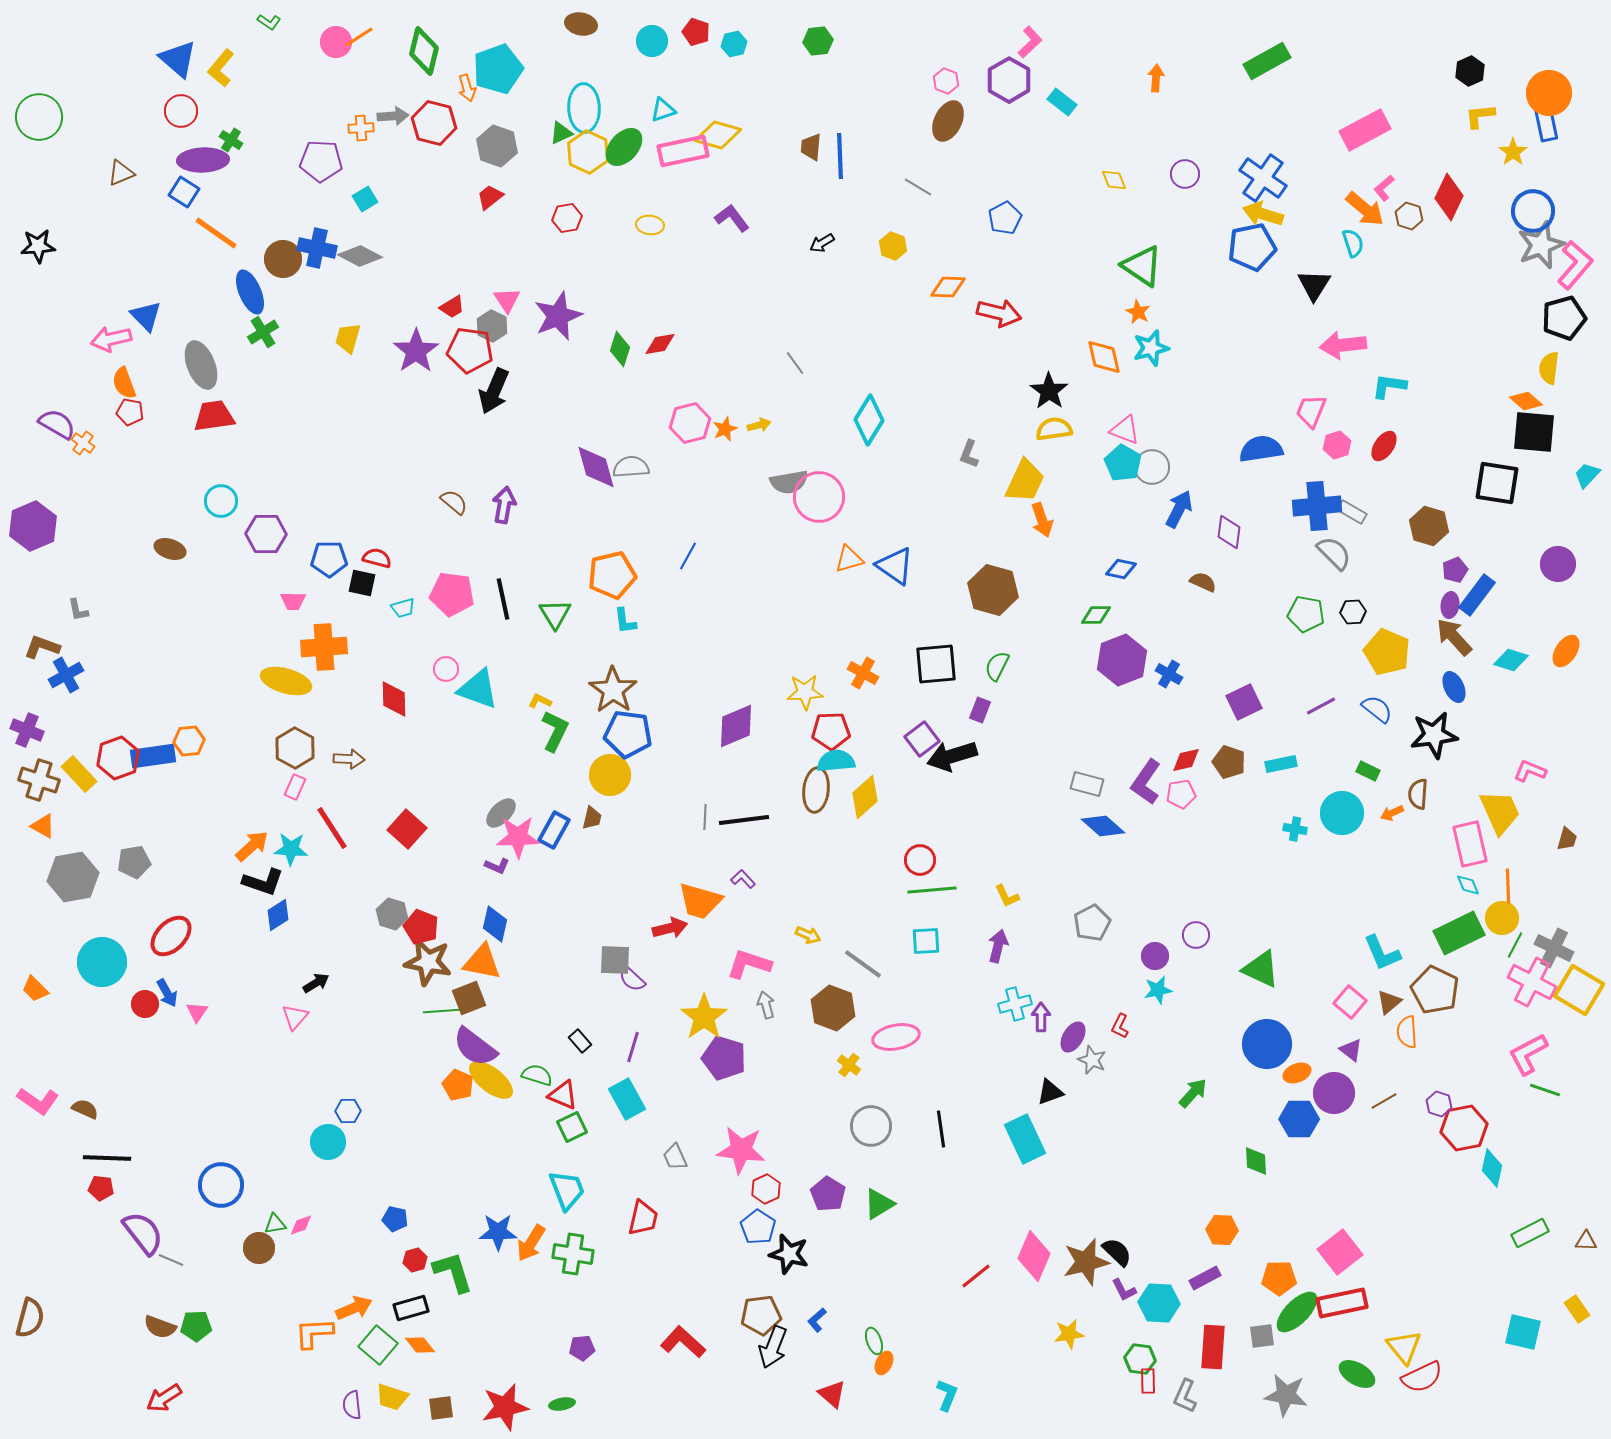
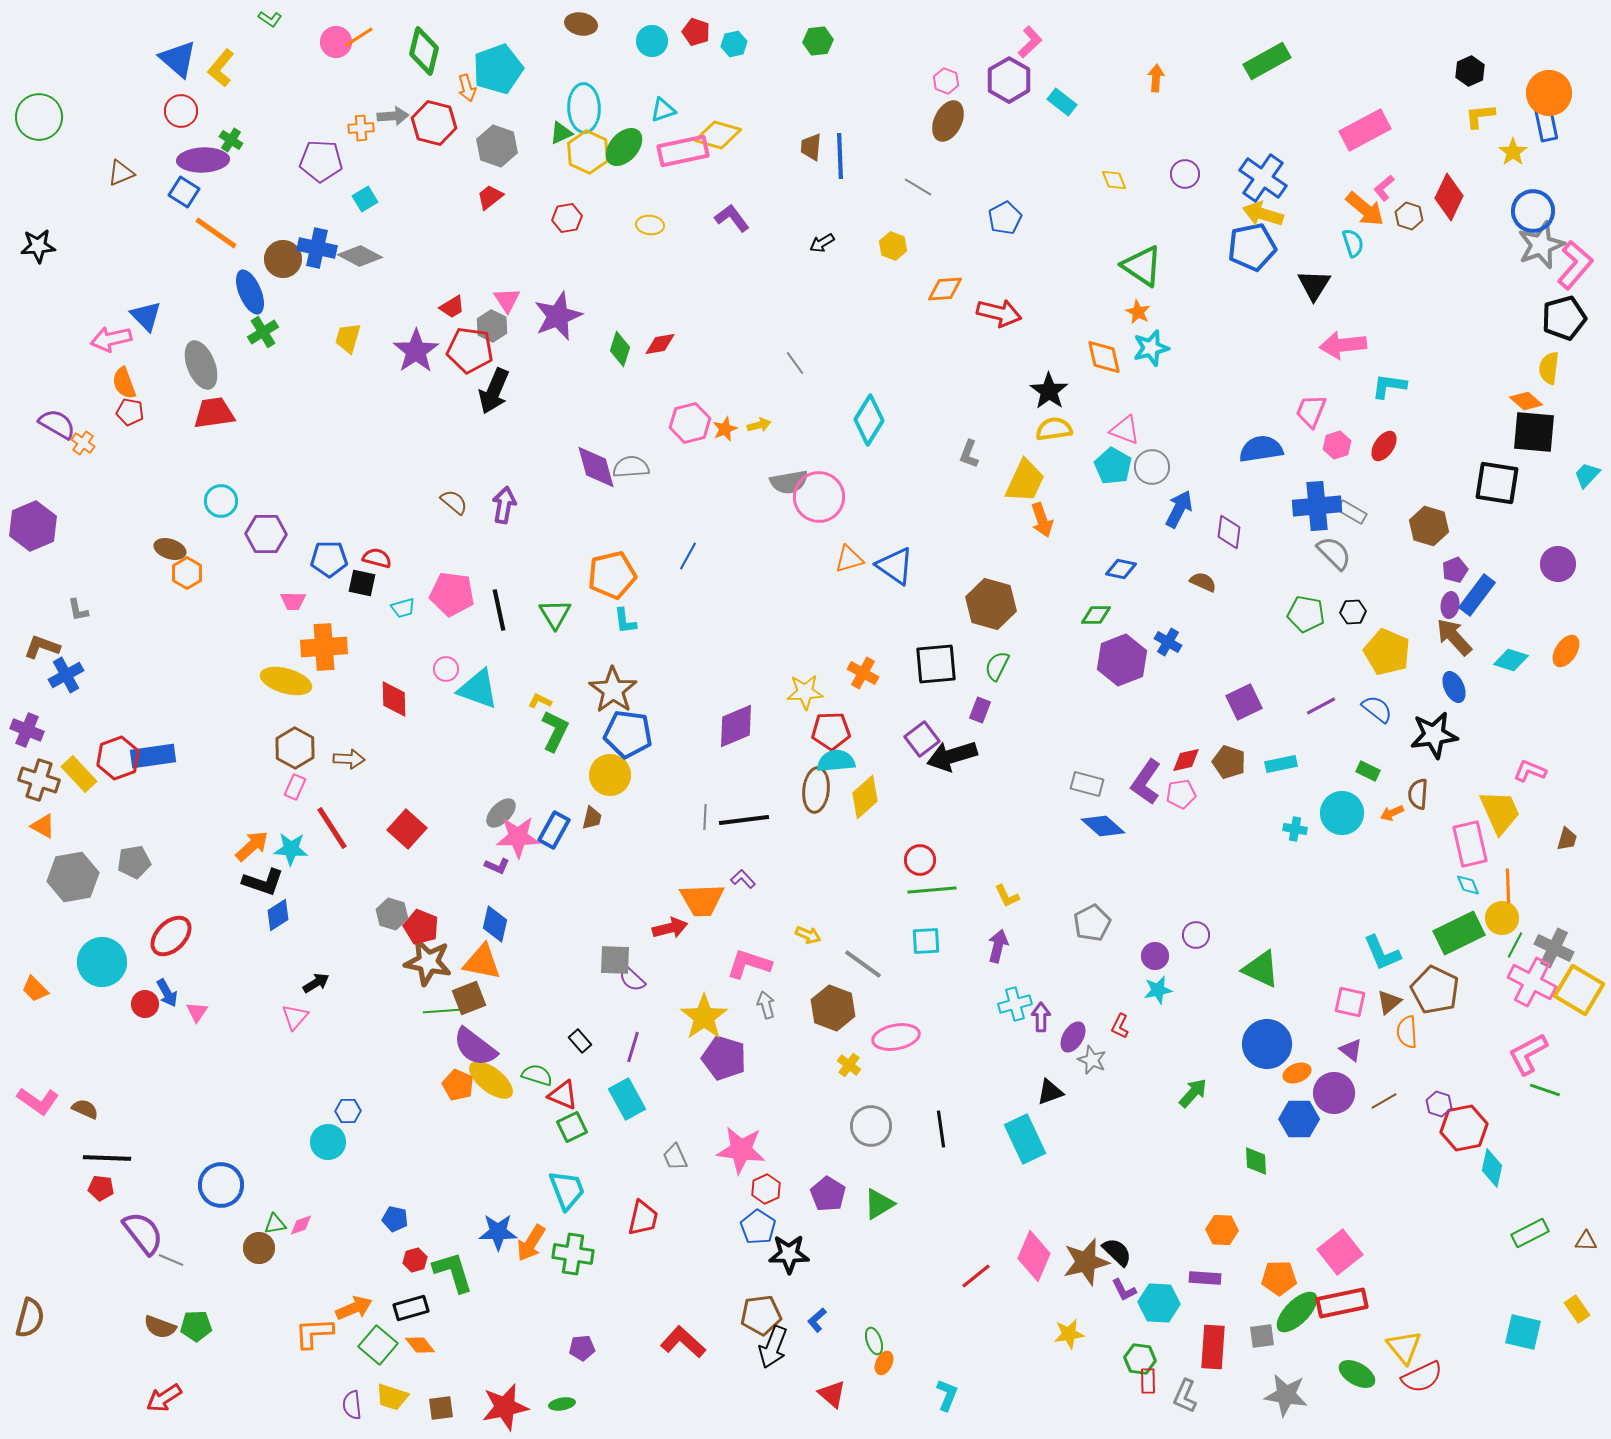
green L-shape at (269, 22): moved 1 px right, 3 px up
orange diamond at (948, 287): moved 3 px left, 2 px down; rotated 6 degrees counterclockwise
red trapezoid at (214, 416): moved 3 px up
cyan pentagon at (1123, 463): moved 10 px left, 3 px down
brown hexagon at (993, 590): moved 2 px left, 14 px down
black line at (503, 599): moved 4 px left, 11 px down
blue cross at (1169, 674): moved 1 px left, 32 px up
orange hexagon at (189, 741): moved 2 px left, 168 px up; rotated 24 degrees counterclockwise
orange trapezoid at (700, 901): moved 2 px right, 1 px up; rotated 18 degrees counterclockwise
pink square at (1350, 1002): rotated 28 degrees counterclockwise
black star at (789, 1254): rotated 15 degrees counterclockwise
purple rectangle at (1205, 1278): rotated 32 degrees clockwise
